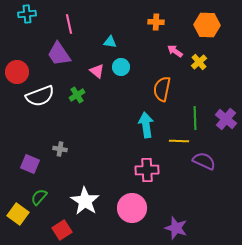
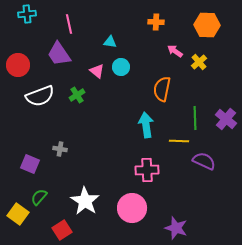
red circle: moved 1 px right, 7 px up
